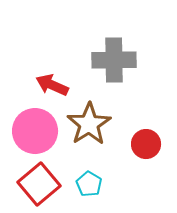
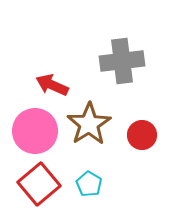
gray cross: moved 8 px right, 1 px down; rotated 6 degrees counterclockwise
red circle: moved 4 px left, 9 px up
